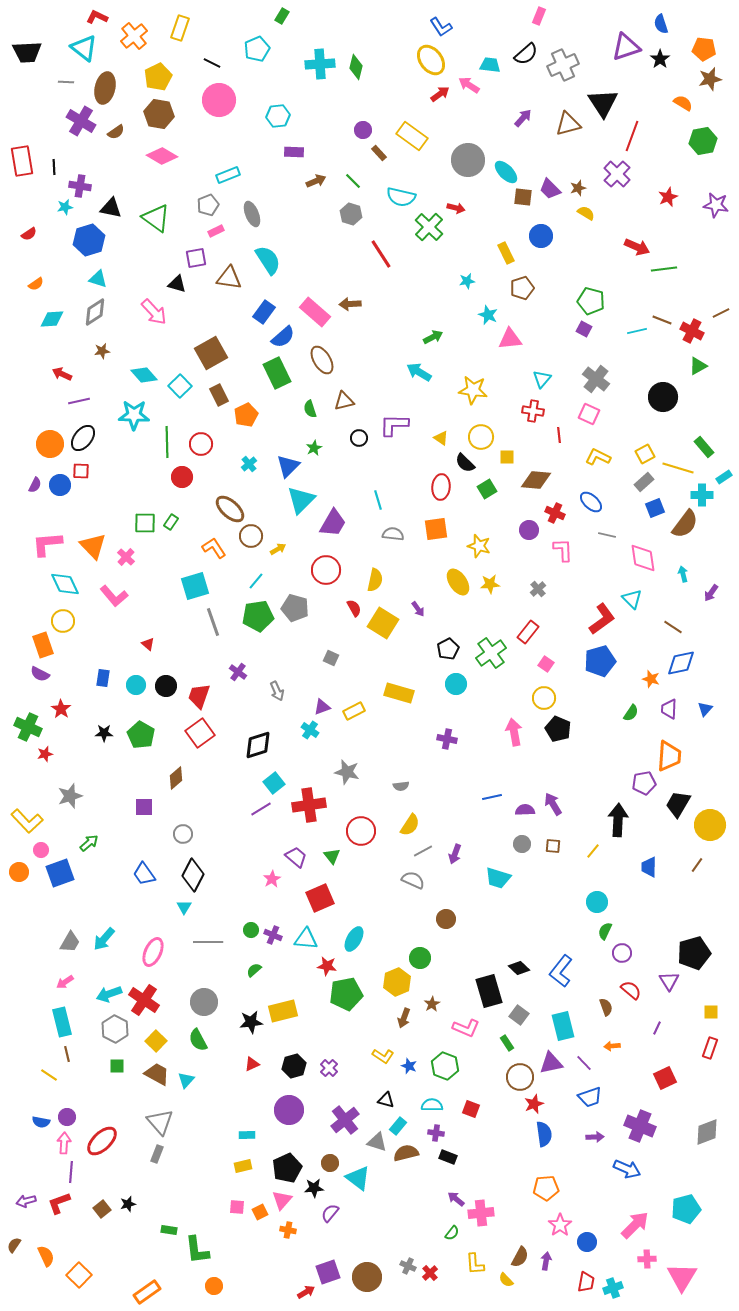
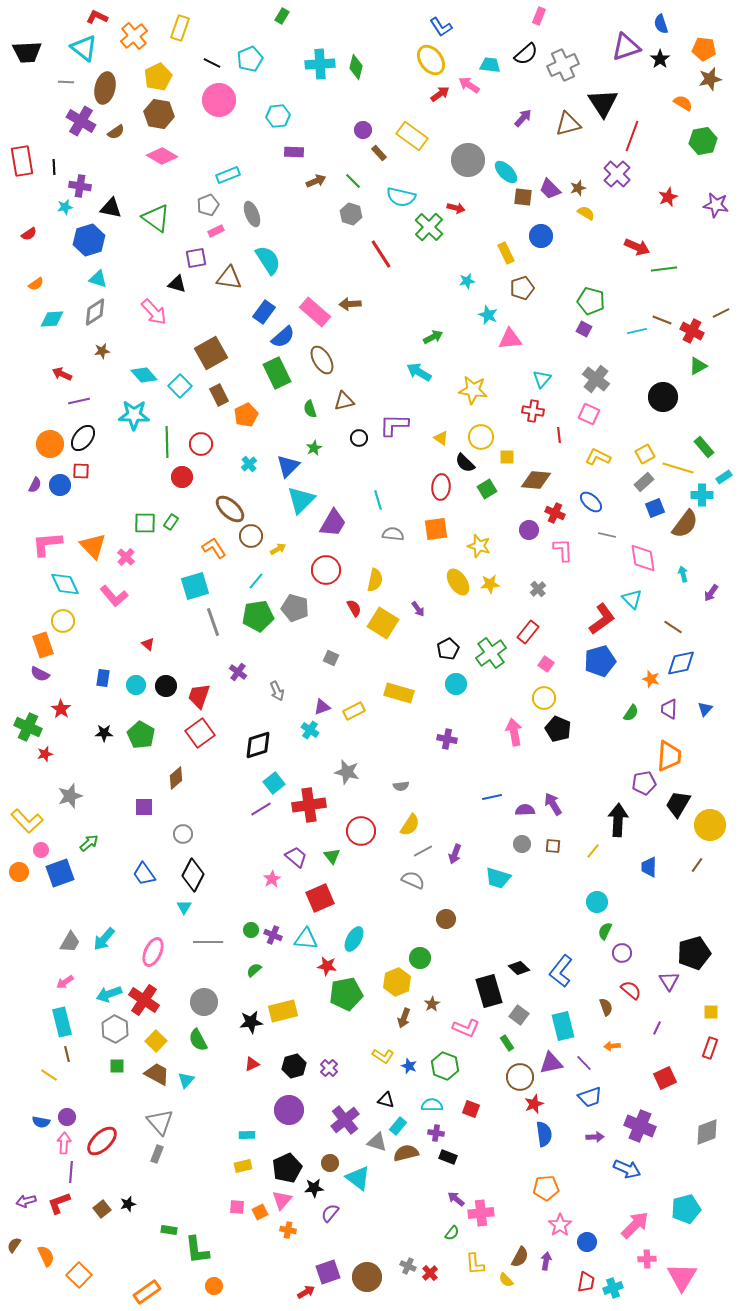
cyan pentagon at (257, 49): moved 7 px left, 10 px down
